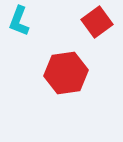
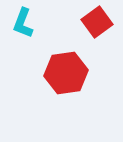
cyan L-shape: moved 4 px right, 2 px down
